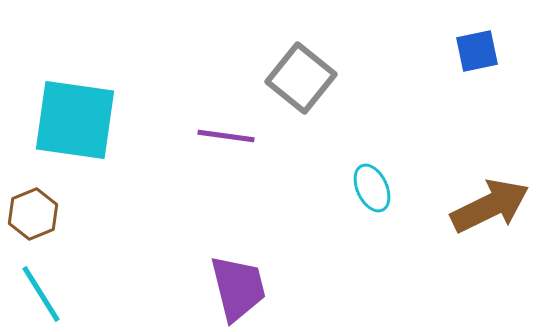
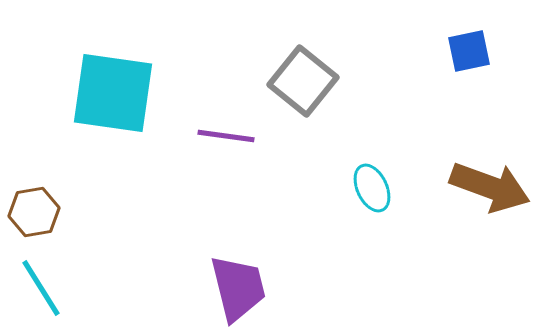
blue square: moved 8 px left
gray square: moved 2 px right, 3 px down
cyan square: moved 38 px right, 27 px up
brown arrow: moved 19 px up; rotated 46 degrees clockwise
brown hexagon: moved 1 px right, 2 px up; rotated 12 degrees clockwise
cyan line: moved 6 px up
